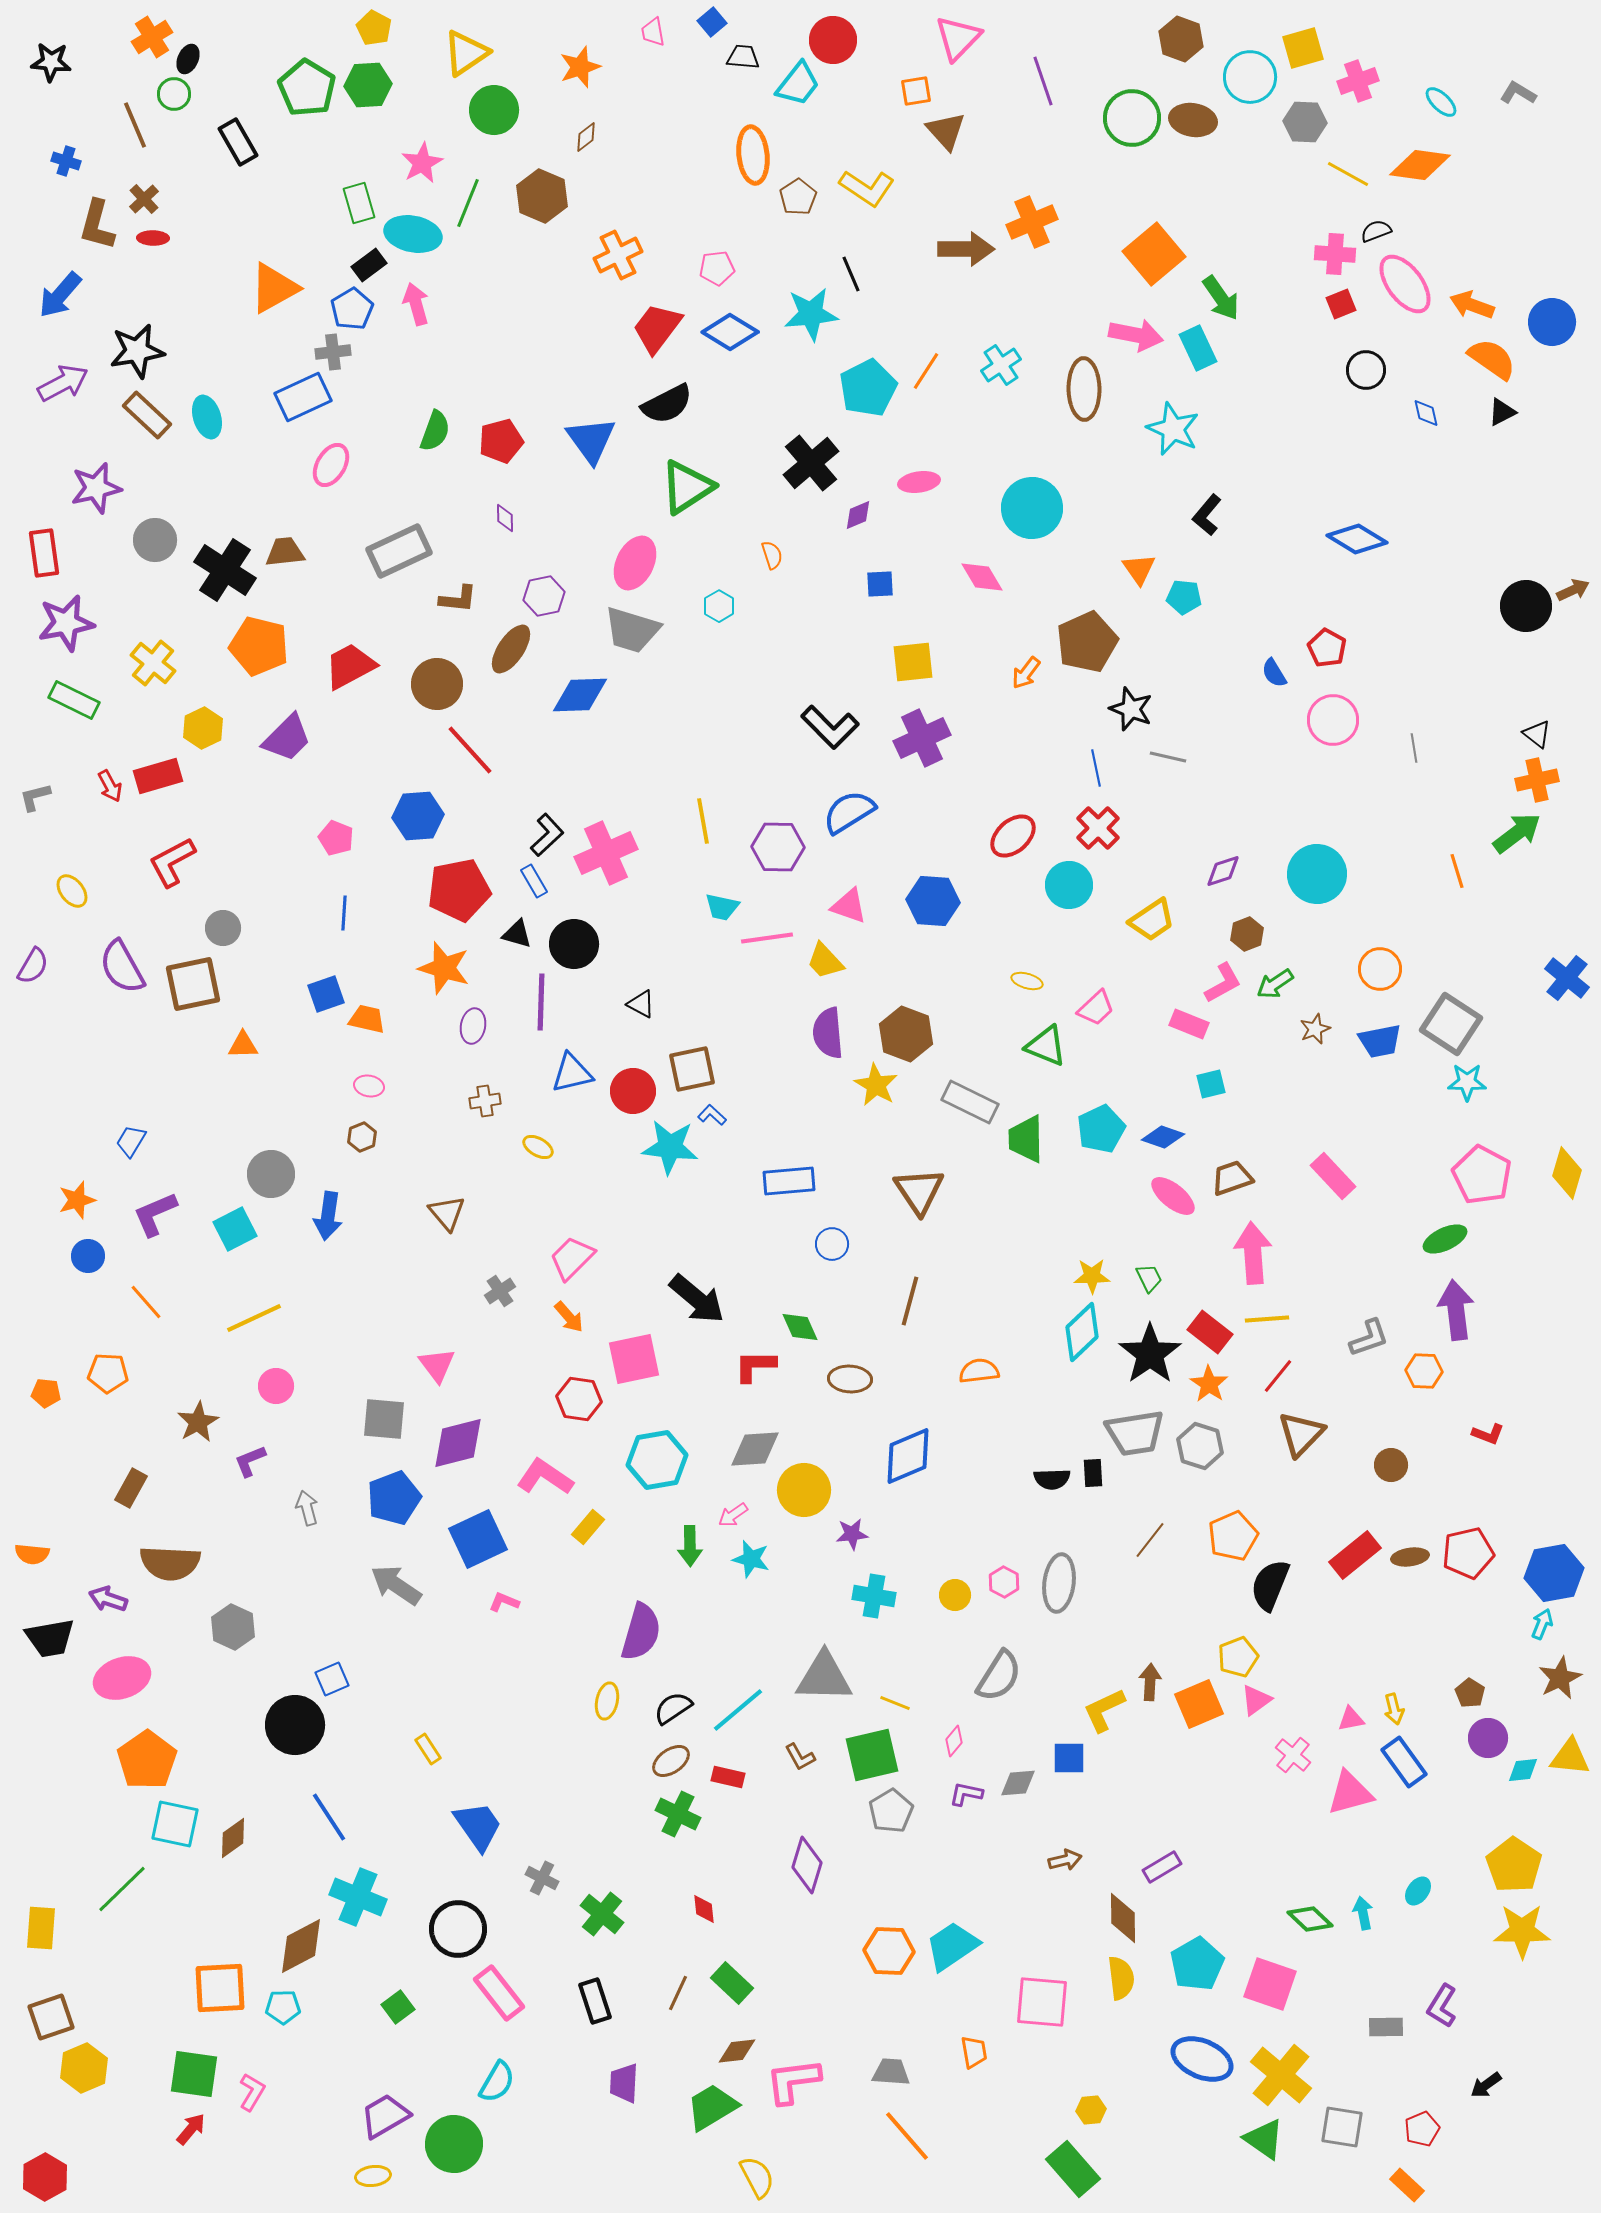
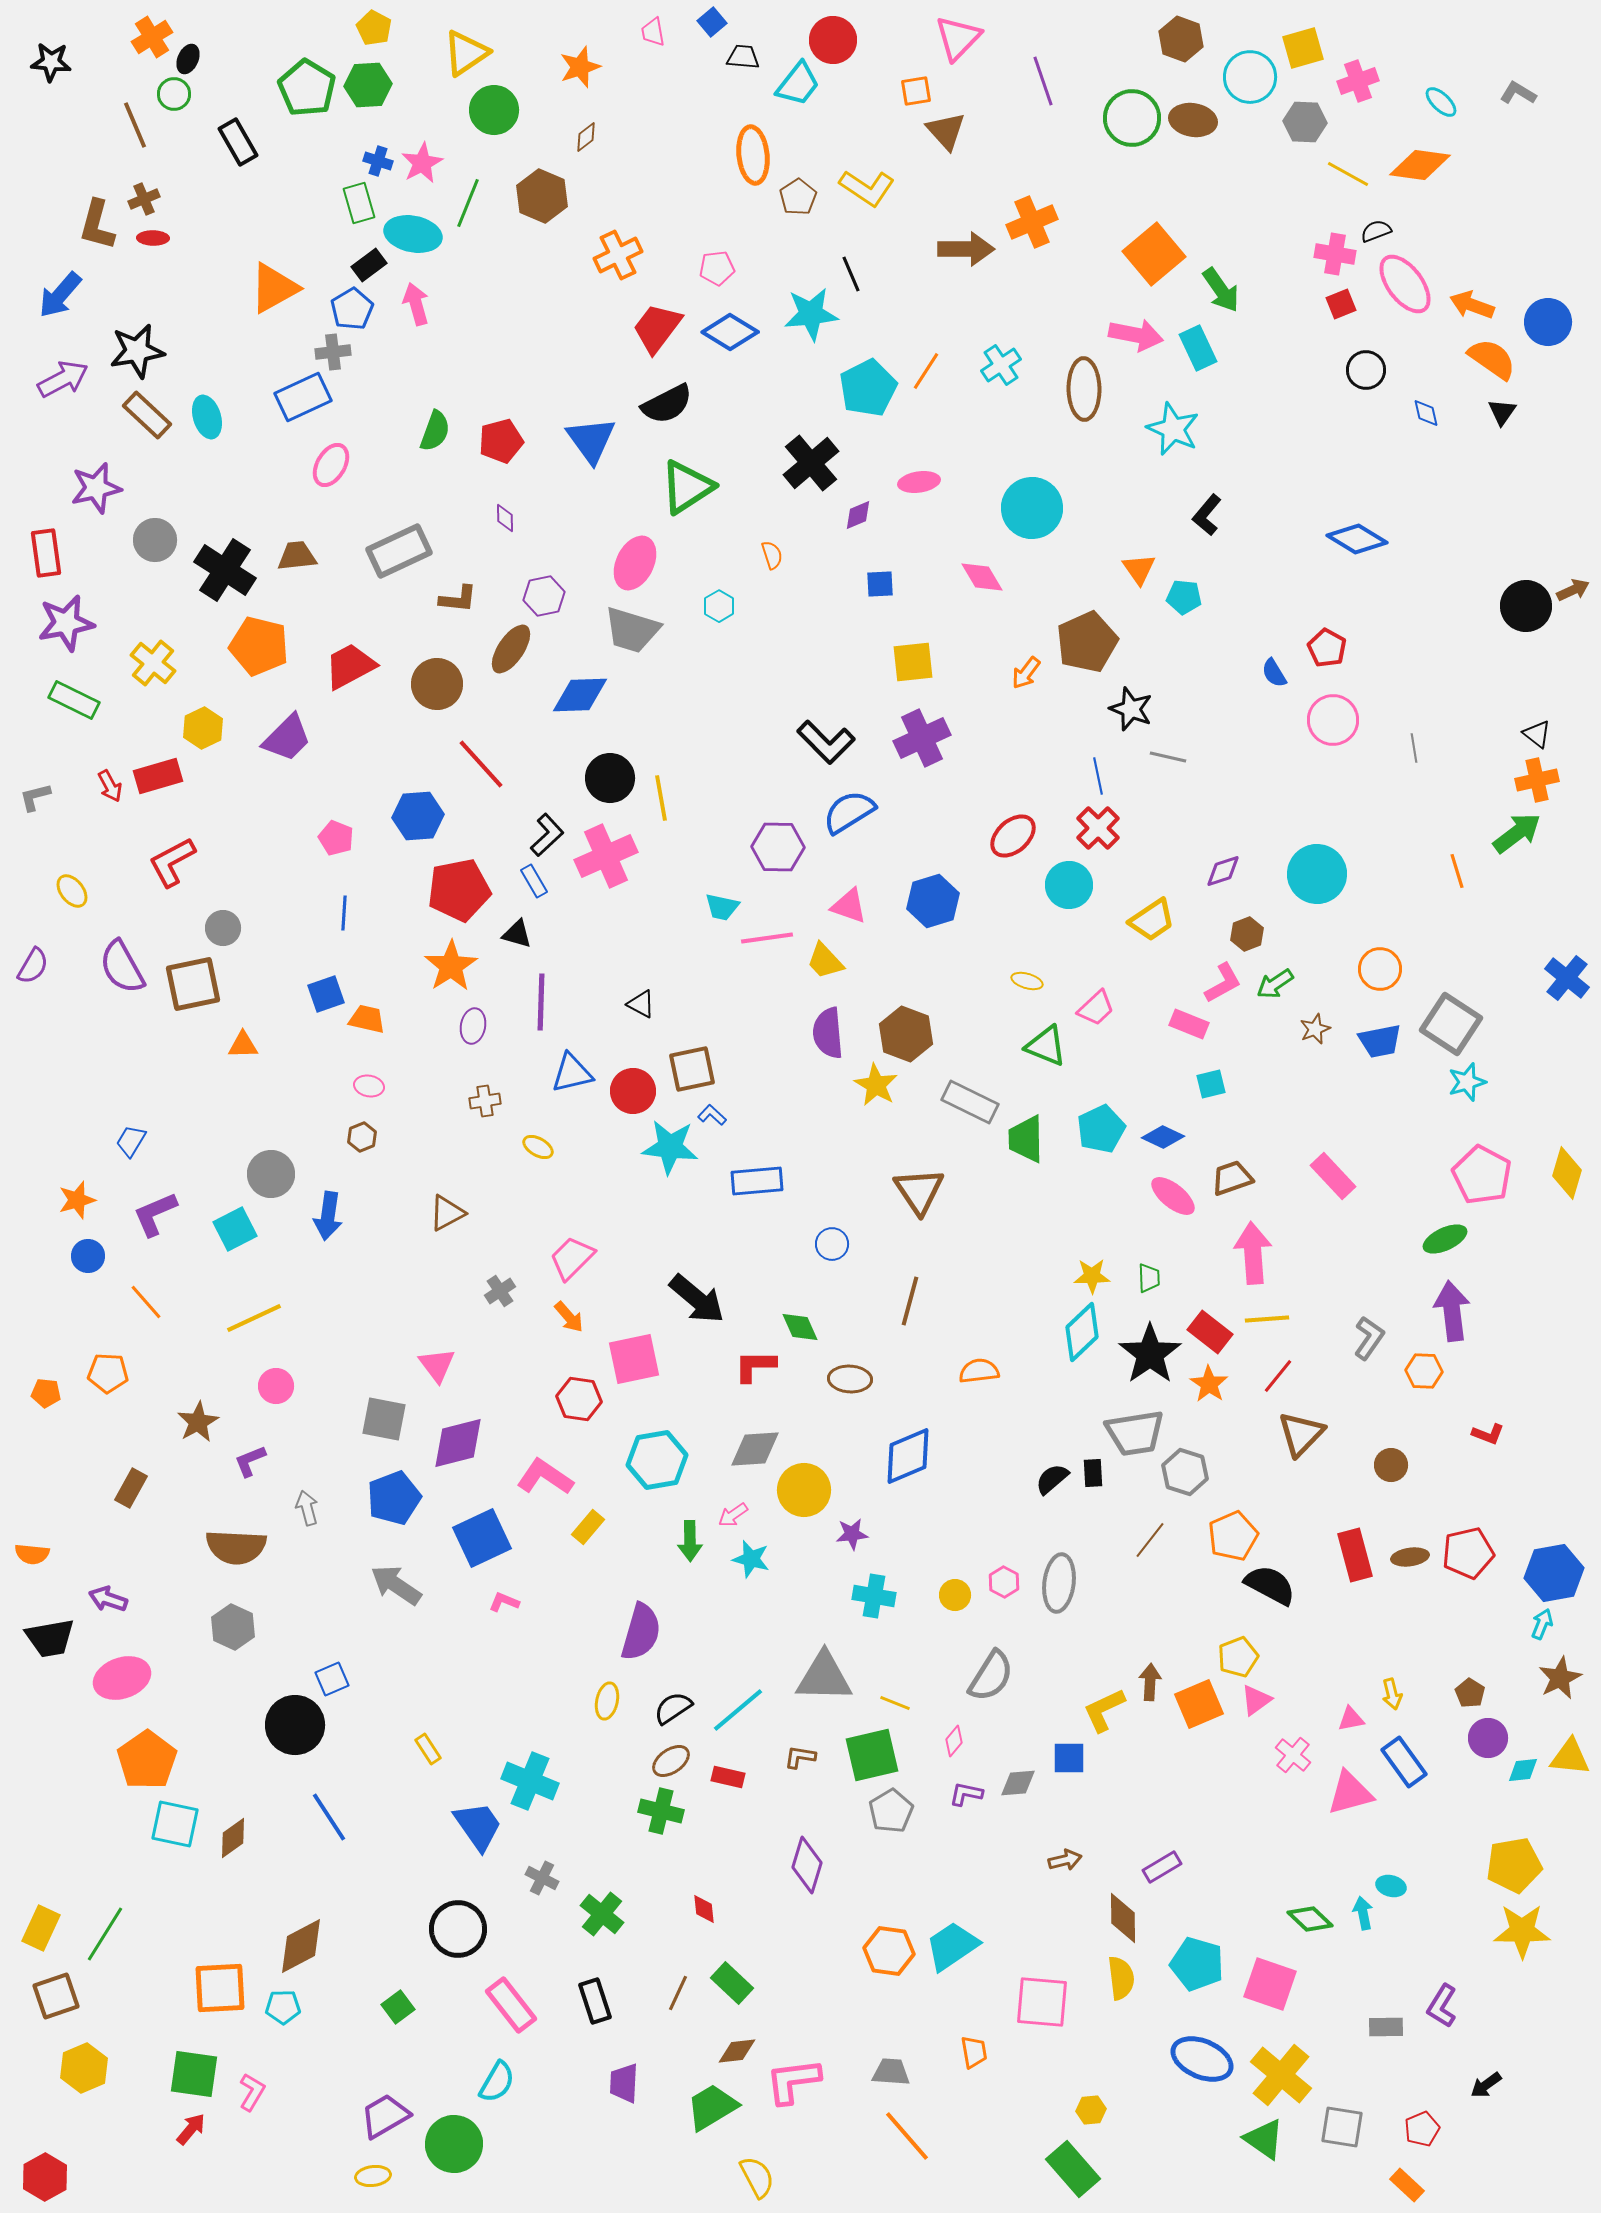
blue cross at (66, 161): moved 312 px right
brown cross at (144, 199): rotated 20 degrees clockwise
pink cross at (1335, 254): rotated 6 degrees clockwise
green arrow at (1221, 298): moved 8 px up
blue circle at (1552, 322): moved 4 px left
purple arrow at (63, 383): moved 4 px up
black triangle at (1502, 412): rotated 28 degrees counterclockwise
brown trapezoid at (285, 552): moved 12 px right, 4 px down
red rectangle at (44, 553): moved 2 px right
black L-shape at (830, 727): moved 4 px left, 15 px down
red line at (470, 750): moved 11 px right, 14 px down
blue line at (1096, 768): moved 2 px right, 8 px down
yellow line at (703, 821): moved 42 px left, 23 px up
pink cross at (606, 853): moved 3 px down
blue hexagon at (933, 901): rotated 21 degrees counterclockwise
black circle at (574, 944): moved 36 px right, 166 px up
orange star at (444, 968): moved 7 px right, 2 px up; rotated 22 degrees clockwise
cyan star at (1467, 1082): rotated 18 degrees counterclockwise
blue diamond at (1163, 1137): rotated 6 degrees clockwise
blue rectangle at (789, 1181): moved 32 px left
brown triangle at (447, 1213): rotated 42 degrees clockwise
green trapezoid at (1149, 1278): rotated 24 degrees clockwise
purple arrow at (1456, 1310): moved 4 px left, 1 px down
gray L-shape at (1369, 1338): rotated 36 degrees counterclockwise
gray square at (384, 1419): rotated 6 degrees clockwise
gray hexagon at (1200, 1446): moved 15 px left, 26 px down
black semicircle at (1052, 1479): rotated 141 degrees clockwise
blue square at (478, 1539): moved 4 px right, 1 px up
green arrow at (690, 1546): moved 5 px up
red rectangle at (1355, 1555): rotated 66 degrees counterclockwise
brown semicircle at (170, 1563): moved 66 px right, 16 px up
black semicircle at (1270, 1585): rotated 96 degrees clockwise
gray semicircle at (999, 1676): moved 8 px left
yellow arrow at (1394, 1709): moved 2 px left, 15 px up
brown L-shape at (800, 1757): rotated 128 degrees clockwise
green cross at (678, 1814): moved 17 px left, 3 px up; rotated 12 degrees counterclockwise
yellow pentagon at (1514, 1865): rotated 28 degrees clockwise
green line at (122, 1889): moved 17 px left, 45 px down; rotated 14 degrees counterclockwise
cyan ellipse at (1418, 1891): moved 27 px left, 5 px up; rotated 68 degrees clockwise
cyan cross at (358, 1897): moved 172 px right, 116 px up
yellow rectangle at (41, 1928): rotated 21 degrees clockwise
orange hexagon at (889, 1951): rotated 6 degrees clockwise
cyan pentagon at (1197, 1964): rotated 26 degrees counterclockwise
pink rectangle at (499, 1993): moved 12 px right, 12 px down
brown square at (51, 2017): moved 5 px right, 21 px up
